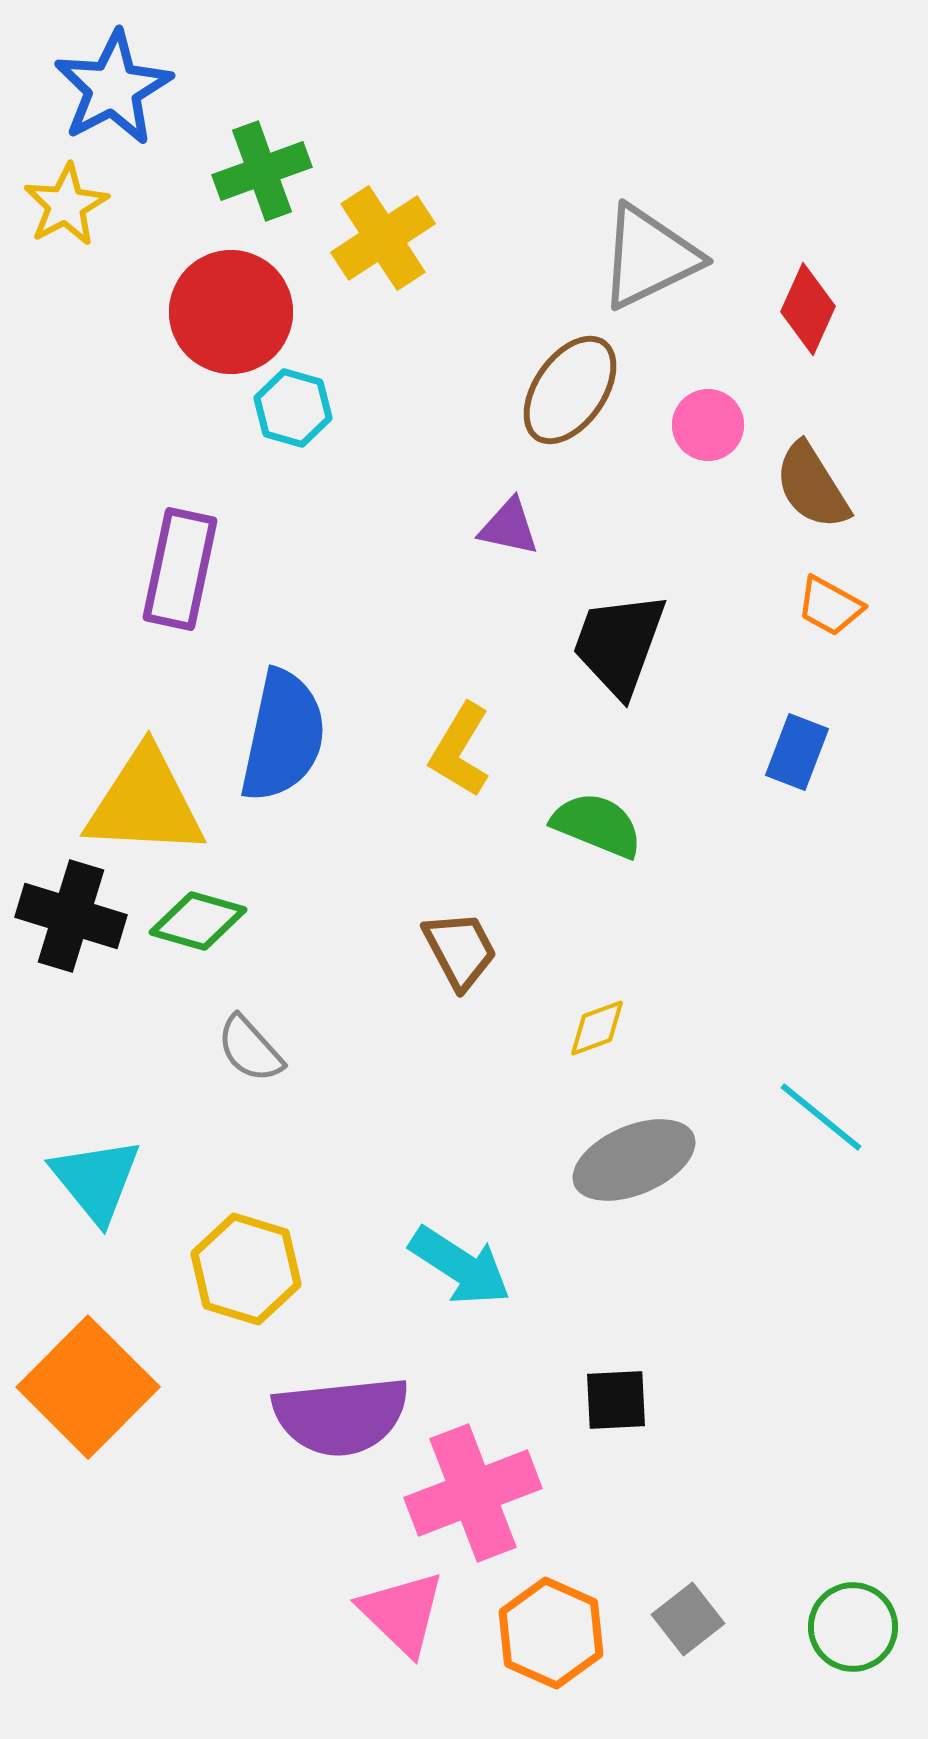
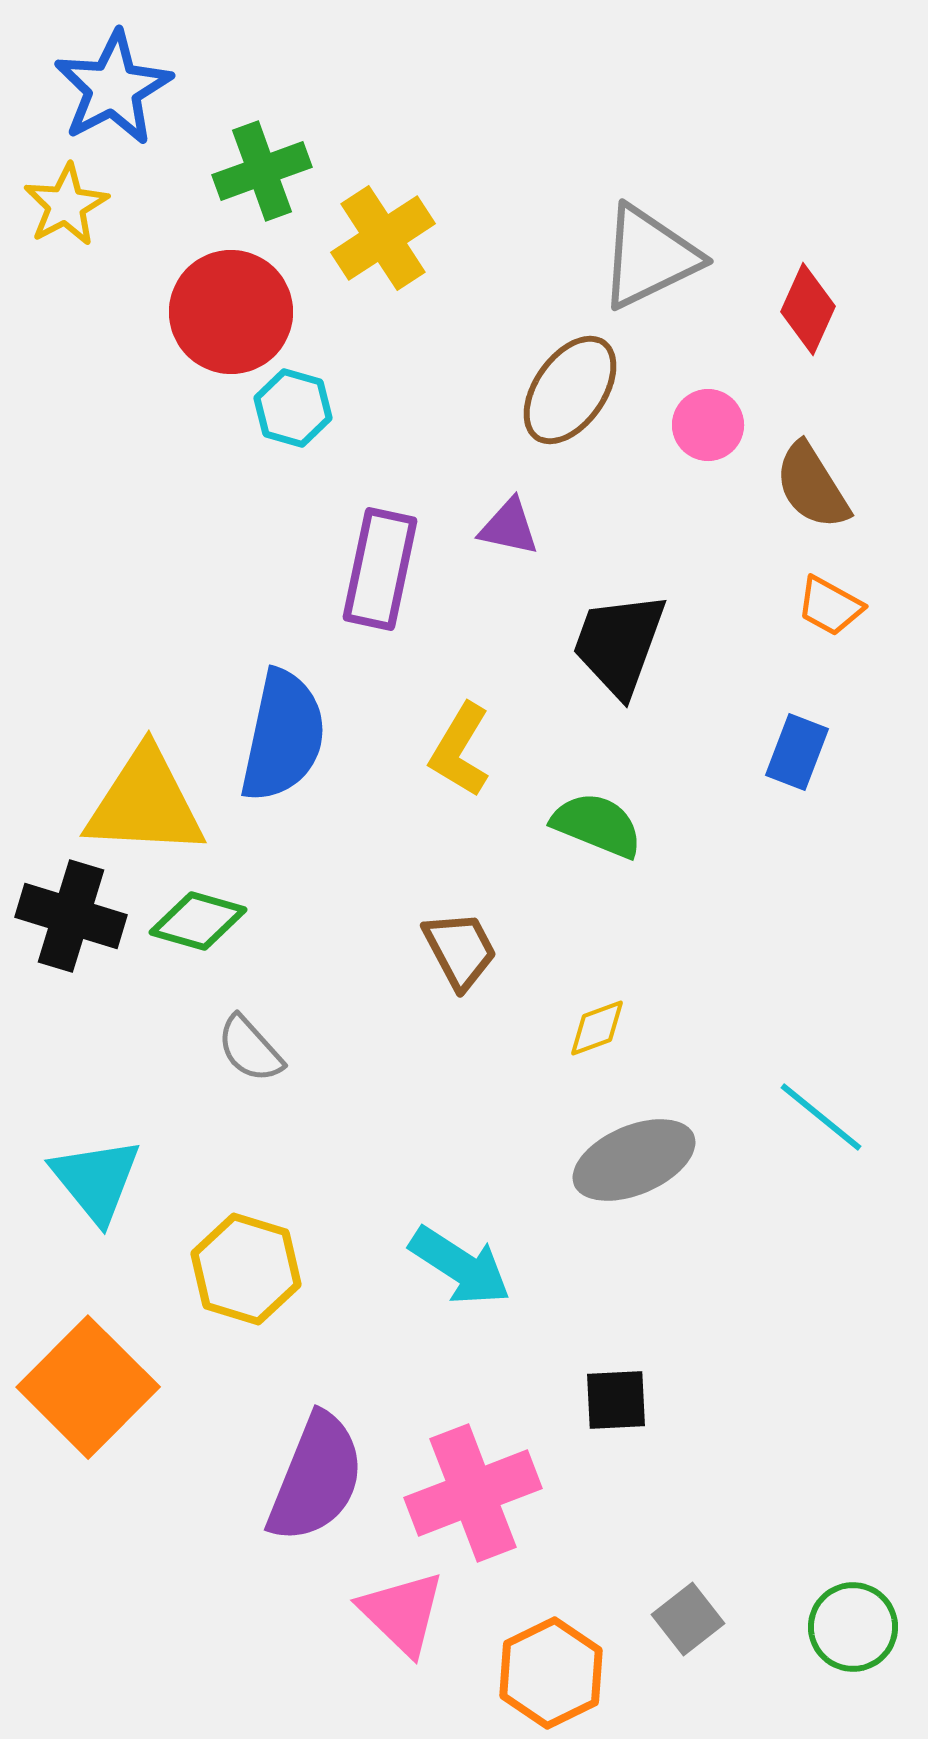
purple rectangle: moved 200 px right
purple semicircle: moved 25 px left, 62 px down; rotated 62 degrees counterclockwise
orange hexagon: moved 40 px down; rotated 10 degrees clockwise
